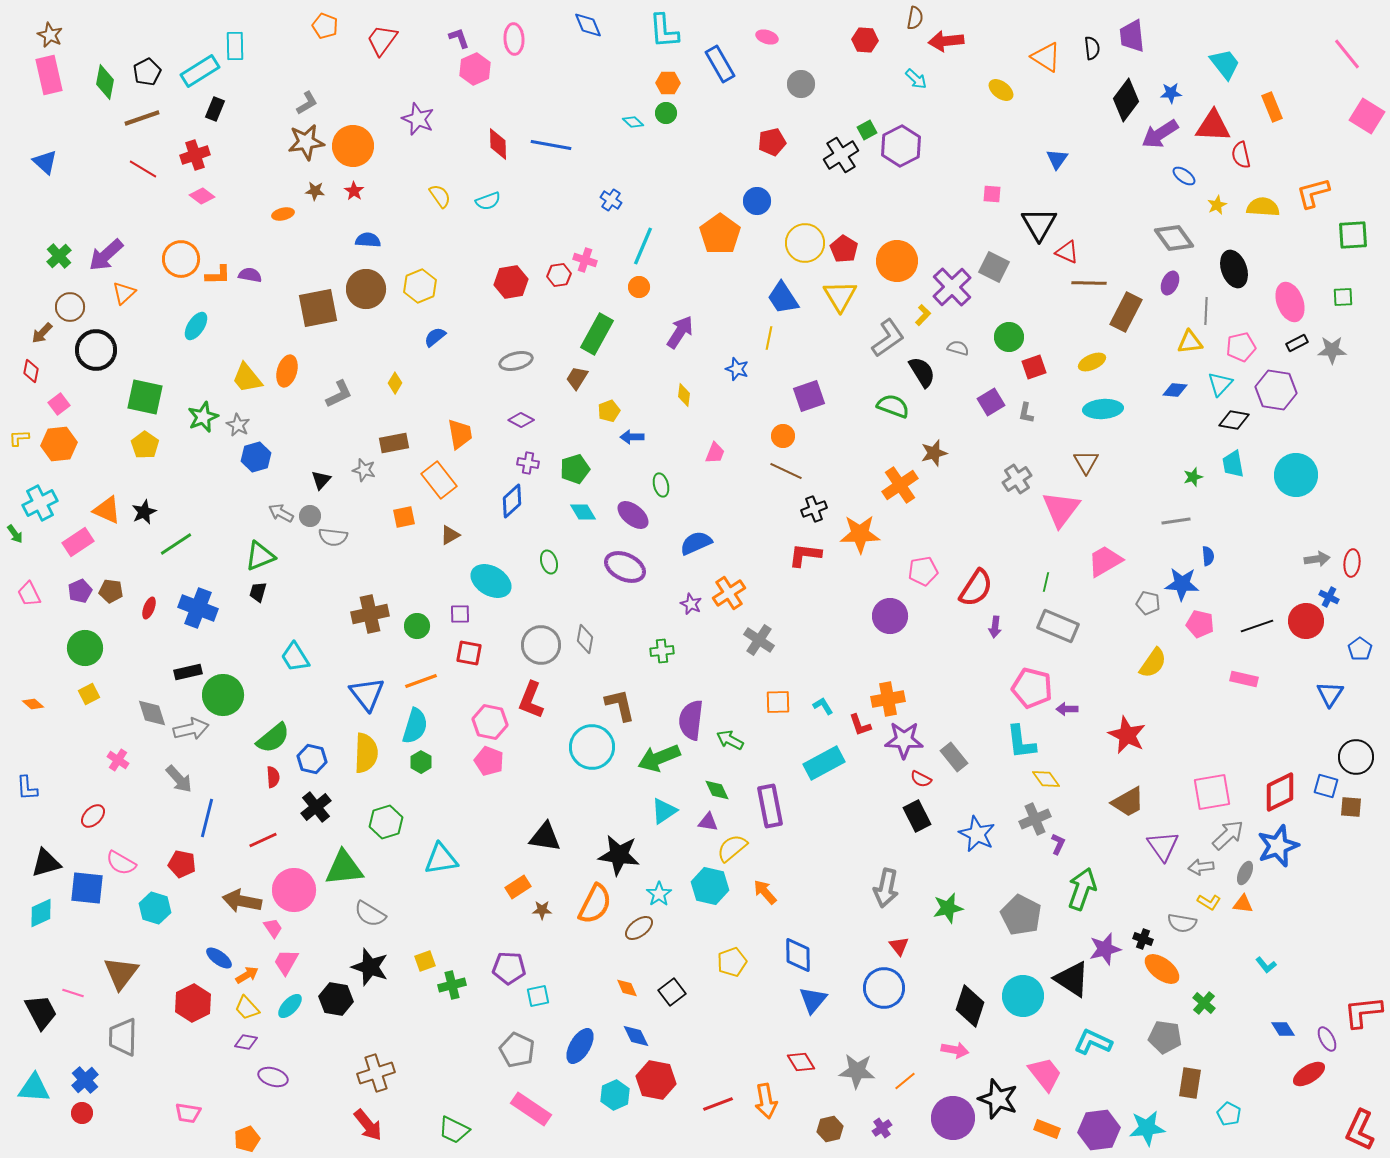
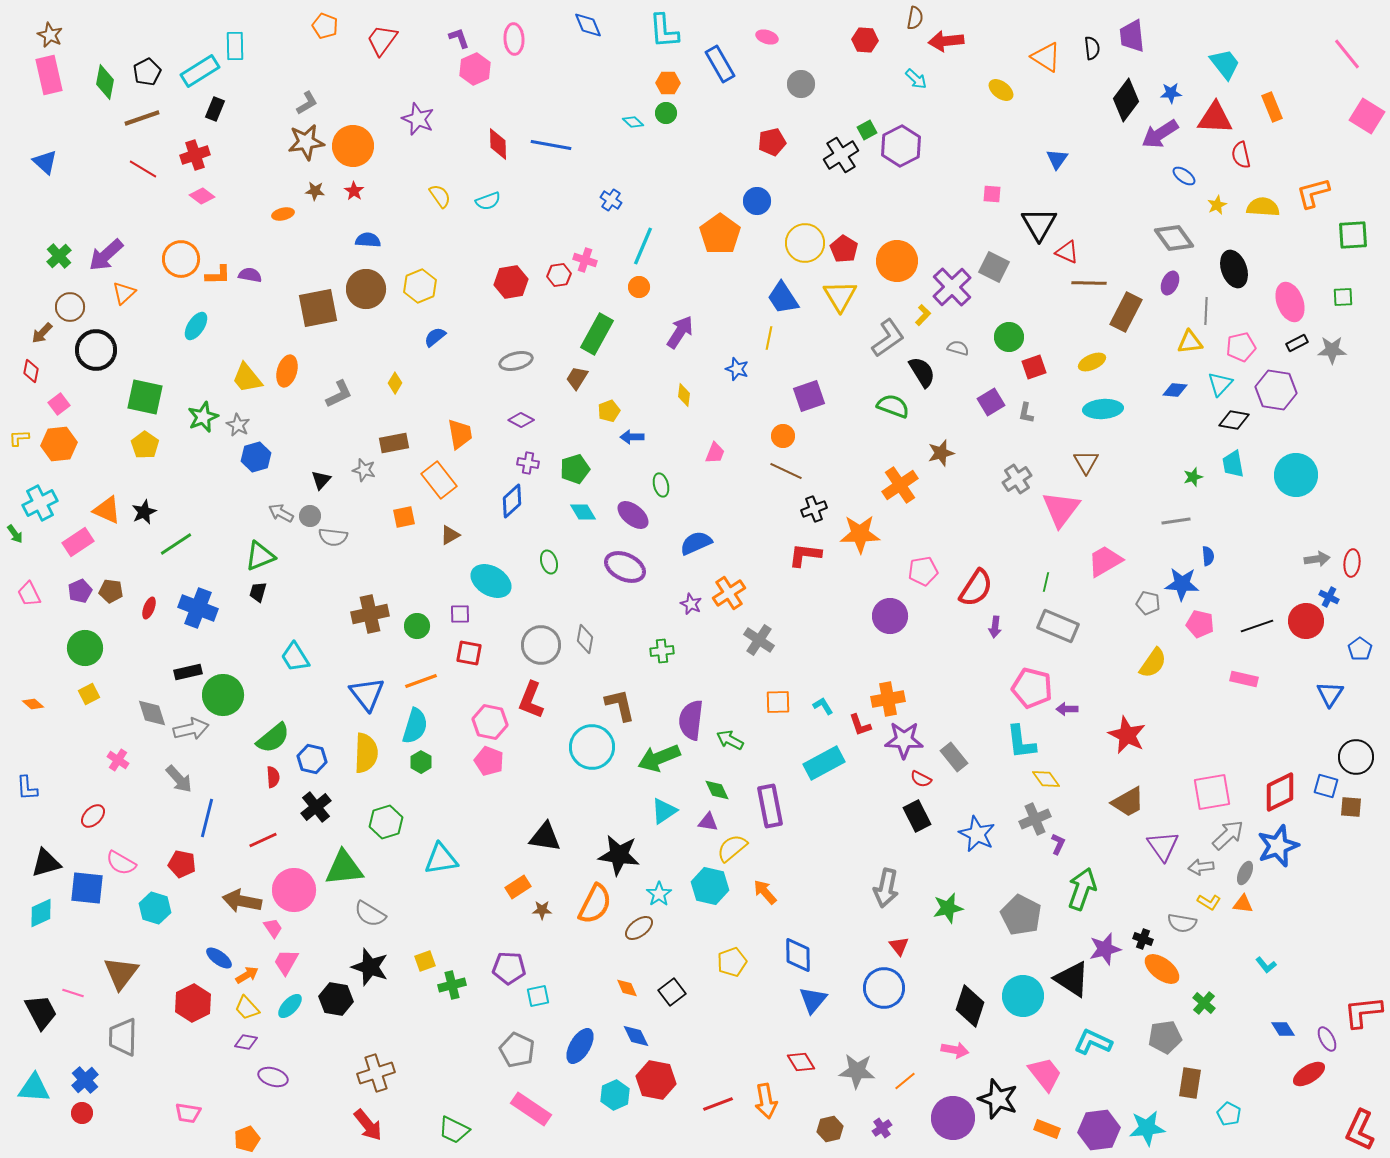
red triangle at (1213, 126): moved 2 px right, 8 px up
brown star at (934, 453): moved 7 px right
gray pentagon at (1165, 1037): rotated 16 degrees counterclockwise
